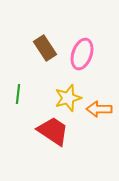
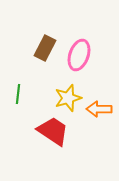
brown rectangle: rotated 60 degrees clockwise
pink ellipse: moved 3 px left, 1 px down
